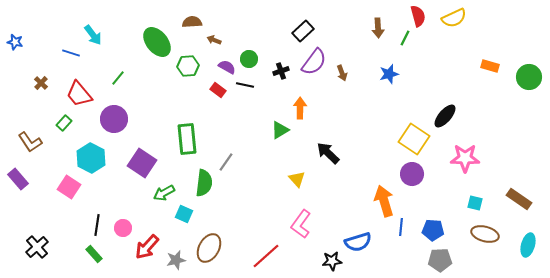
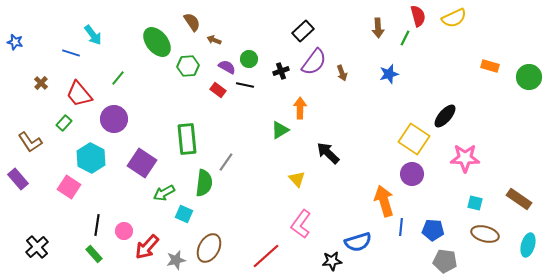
brown semicircle at (192, 22): rotated 60 degrees clockwise
pink circle at (123, 228): moved 1 px right, 3 px down
gray pentagon at (440, 260): moved 5 px right, 1 px down; rotated 10 degrees clockwise
